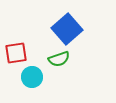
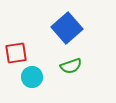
blue square: moved 1 px up
green semicircle: moved 12 px right, 7 px down
